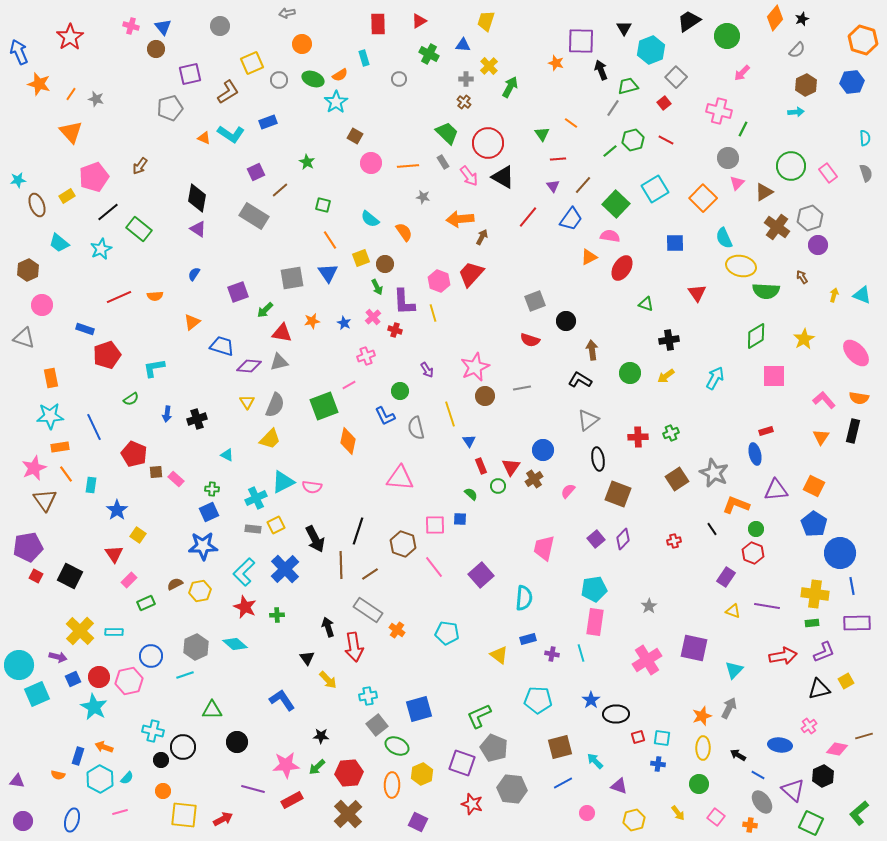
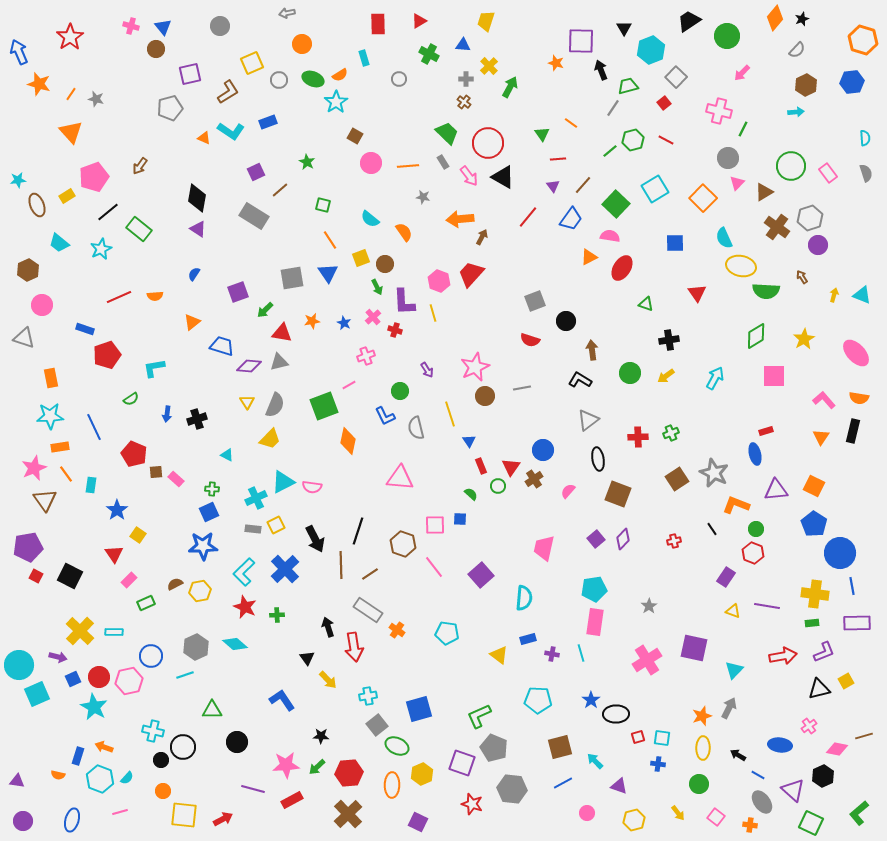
cyan L-shape at (231, 134): moved 3 px up
cyan hexagon at (100, 779): rotated 8 degrees counterclockwise
